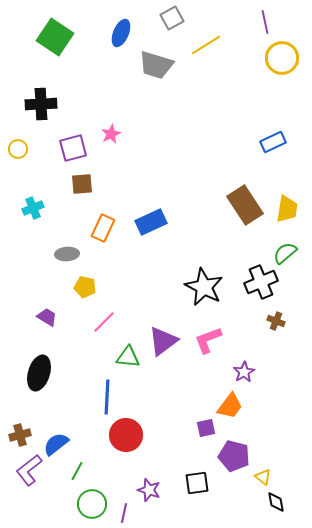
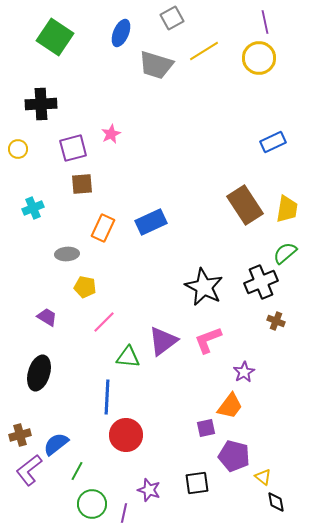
yellow line at (206, 45): moved 2 px left, 6 px down
yellow circle at (282, 58): moved 23 px left
